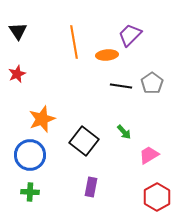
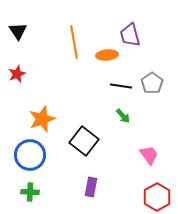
purple trapezoid: rotated 60 degrees counterclockwise
green arrow: moved 1 px left, 16 px up
pink trapezoid: rotated 85 degrees clockwise
